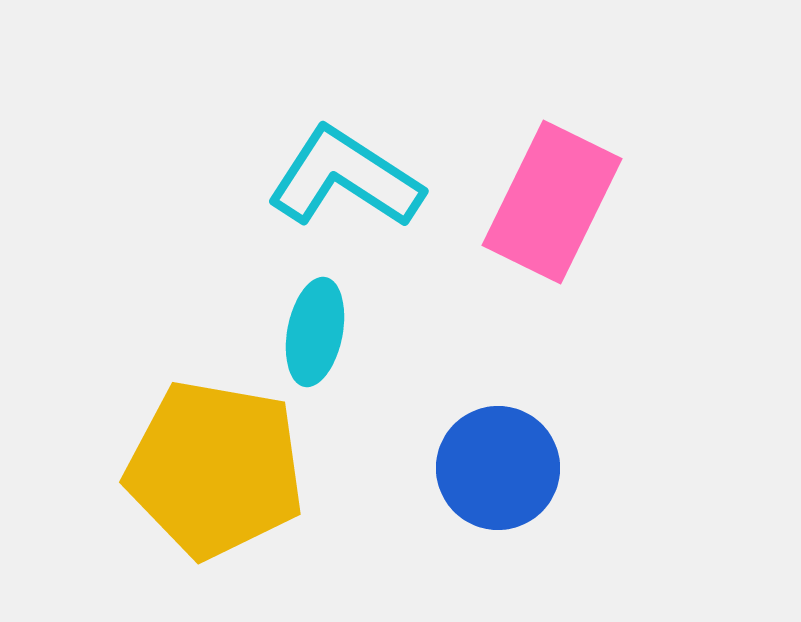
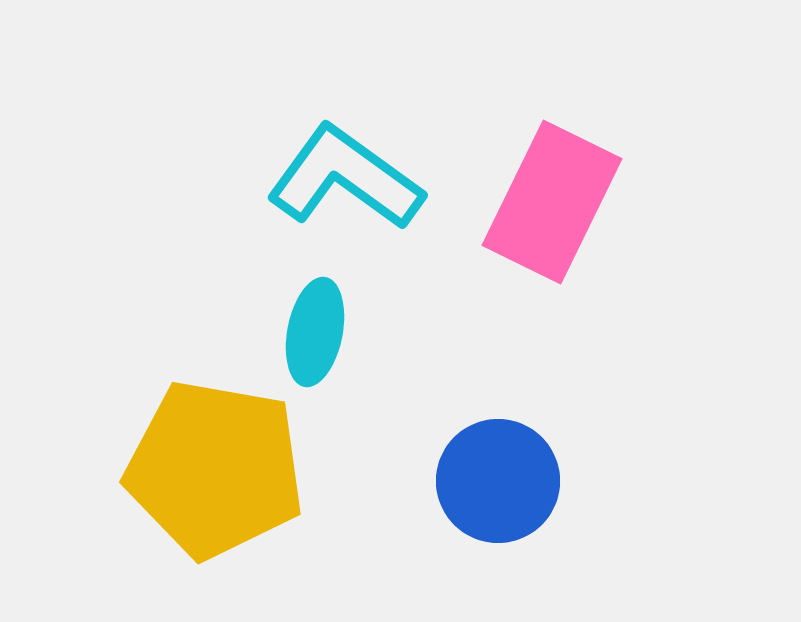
cyan L-shape: rotated 3 degrees clockwise
blue circle: moved 13 px down
